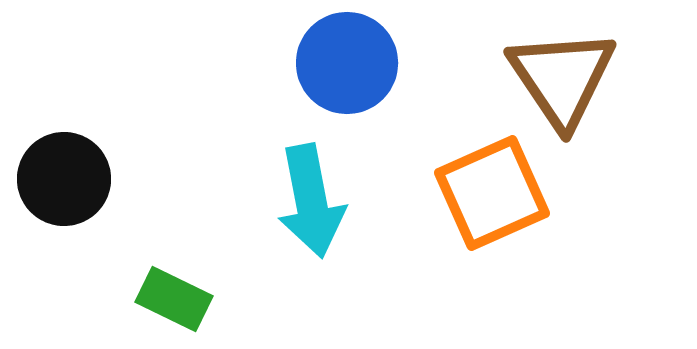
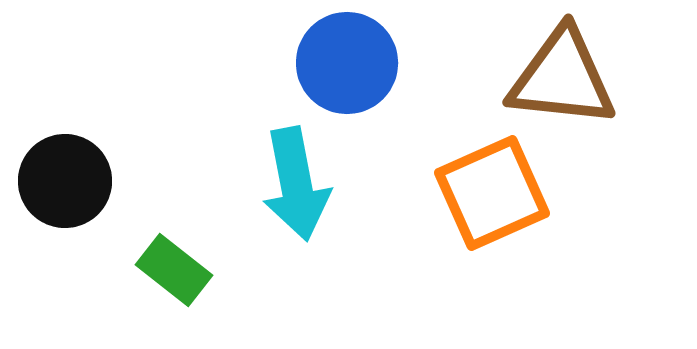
brown triangle: rotated 50 degrees counterclockwise
black circle: moved 1 px right, 2 px down
cyan arrow: moved 15 px left, 17 px up
green rectangle: moved 29 px up; rotated 12 degrees clockwise
